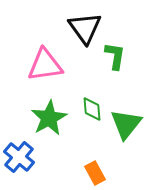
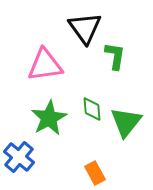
green triangle: moved 2 px up
